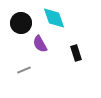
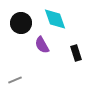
cyan diamond: moved 1 px right, 1 px down
purple semicircle: moved 2 px right, 1 px down
gray line: moved 9 px left, 10 px down
